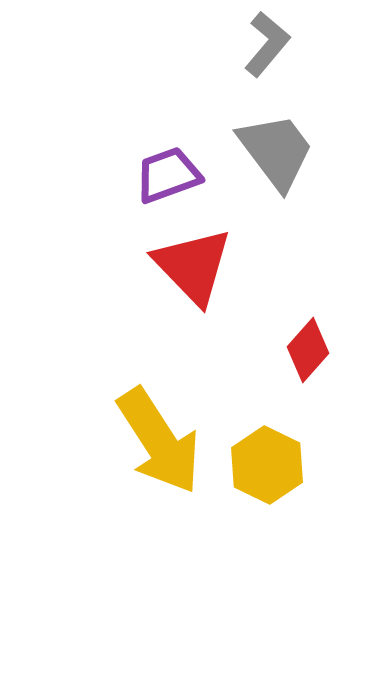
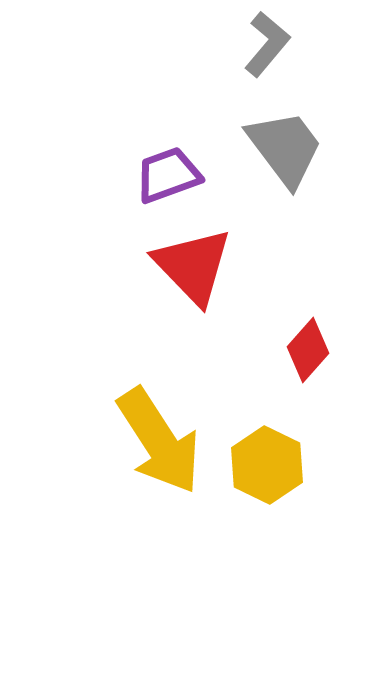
gray trapezoid: moved 9 px right, 3 px up
